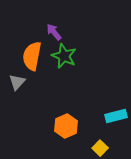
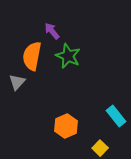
purple arrow: moved 2 px left, 1 px up
green star: moved 4 px right
cyan rectangle: rotated 65 degrees clockwise
